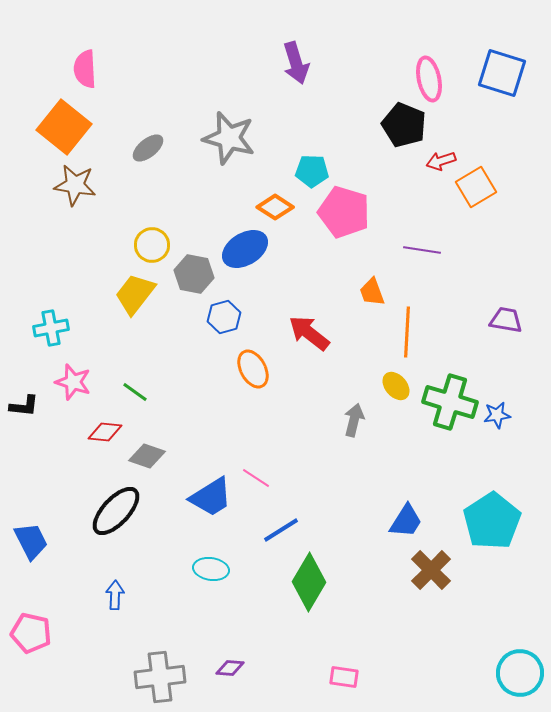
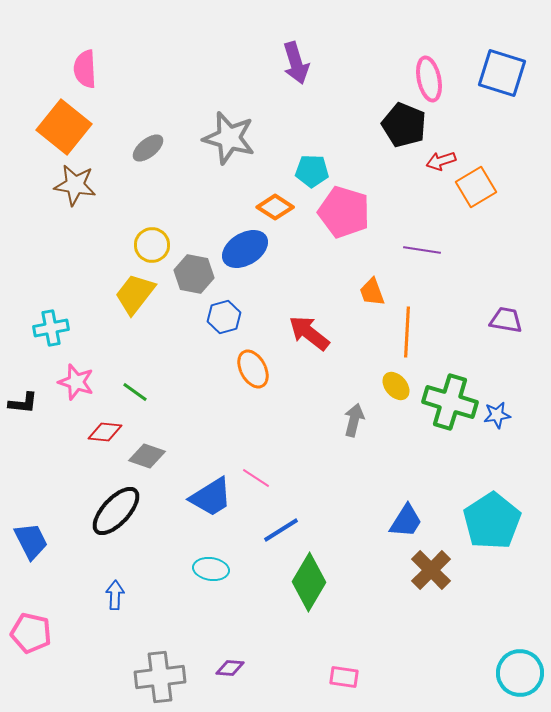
pink star at (73, 382): moved 3 px right
black L-shape at (24, 406): moved 1 px left, 3 px up
